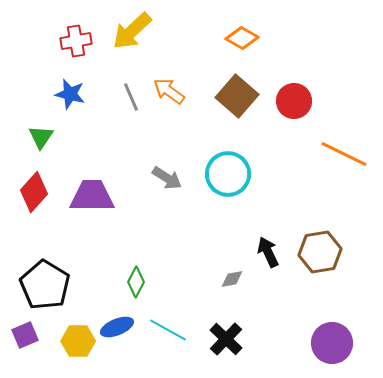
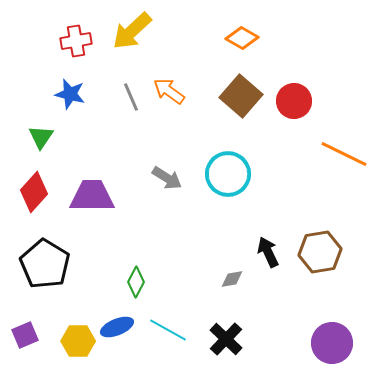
brown square: moved 4 px right
black pentagon: moved 21 px up
